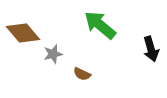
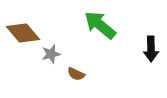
black arrow: rotated 15 degrees clockwise
gray star: moved 2 px left
brown semicircle: moved 6 px left
